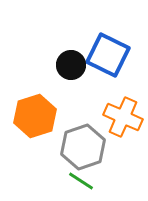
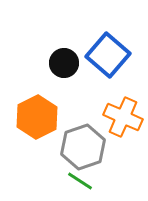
blue square: rotated 15 degrees clockwise
black circle: moved 7 px left, 2 px up
orange hexagon: moved 2 px right, 1 px down; rotated 9 degrees counterclockwise
green line: moved 1 px left
